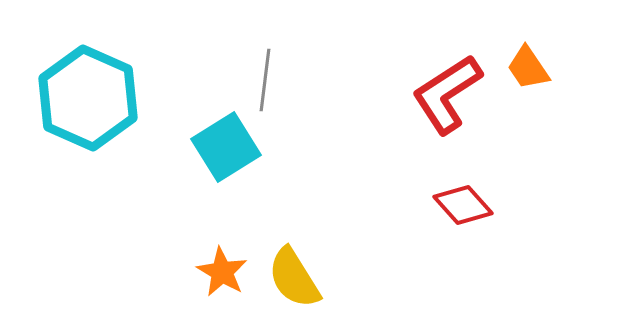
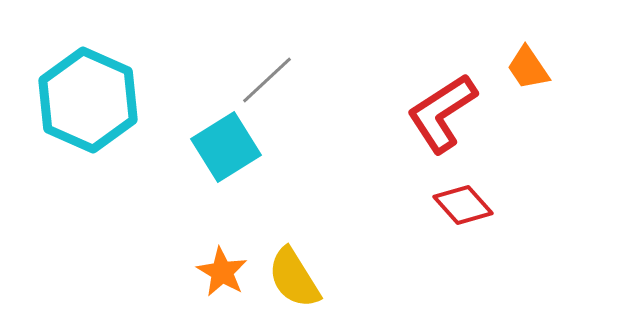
gray line: moved 2 px right; rotated 40 degrees clockwise
red L-shape: moved 5 px left, 19 px down
cyan hexagon: moved 2 px down
